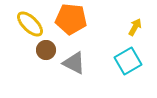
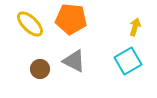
yellow arrow: rotated 12 degrees counterclockwise
brown circle: moved 6 px left, 19 px down
gray triangle: moved 2 px up
